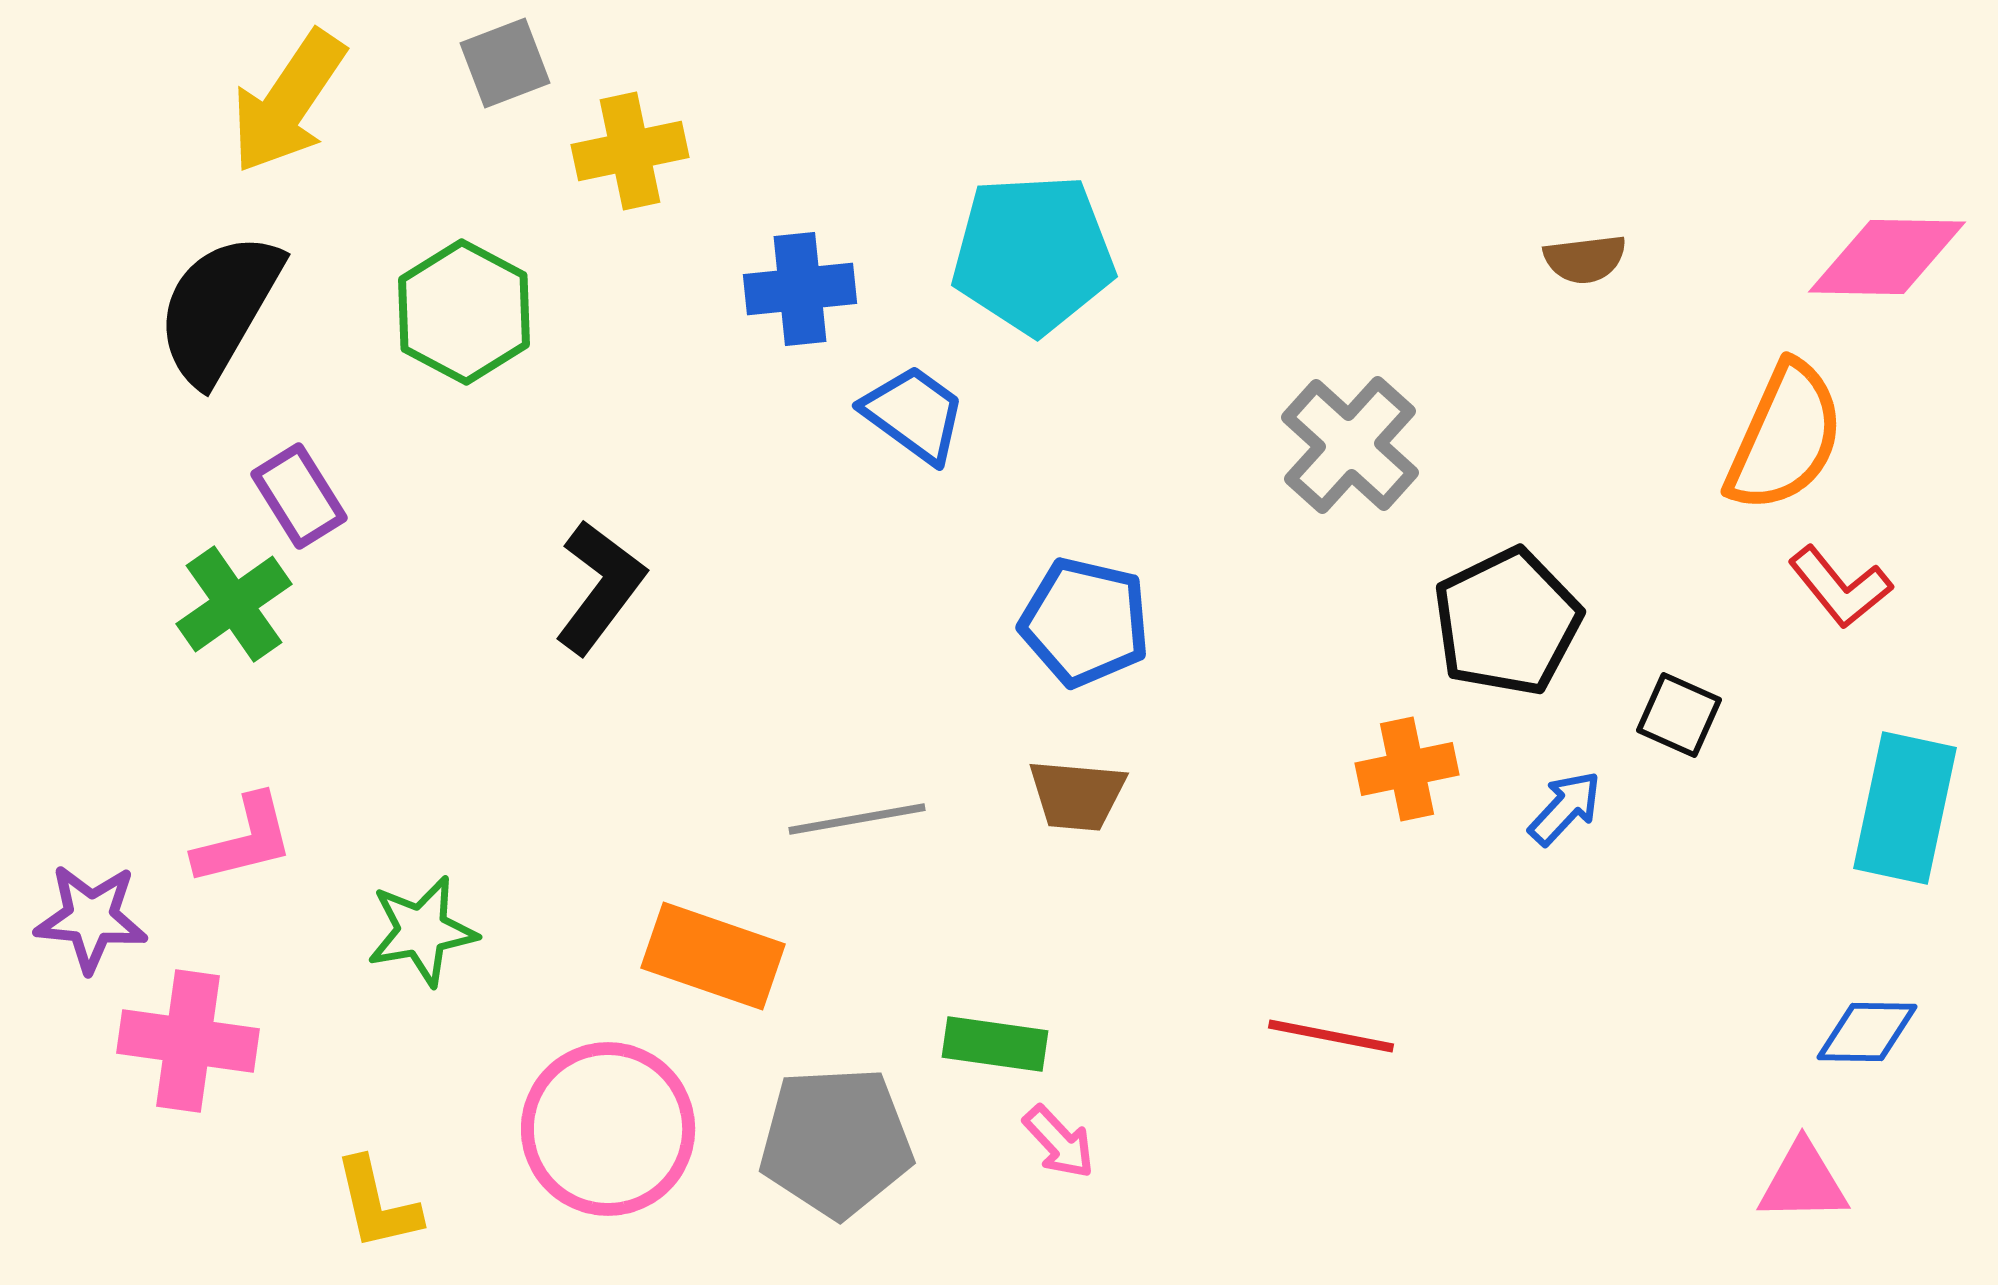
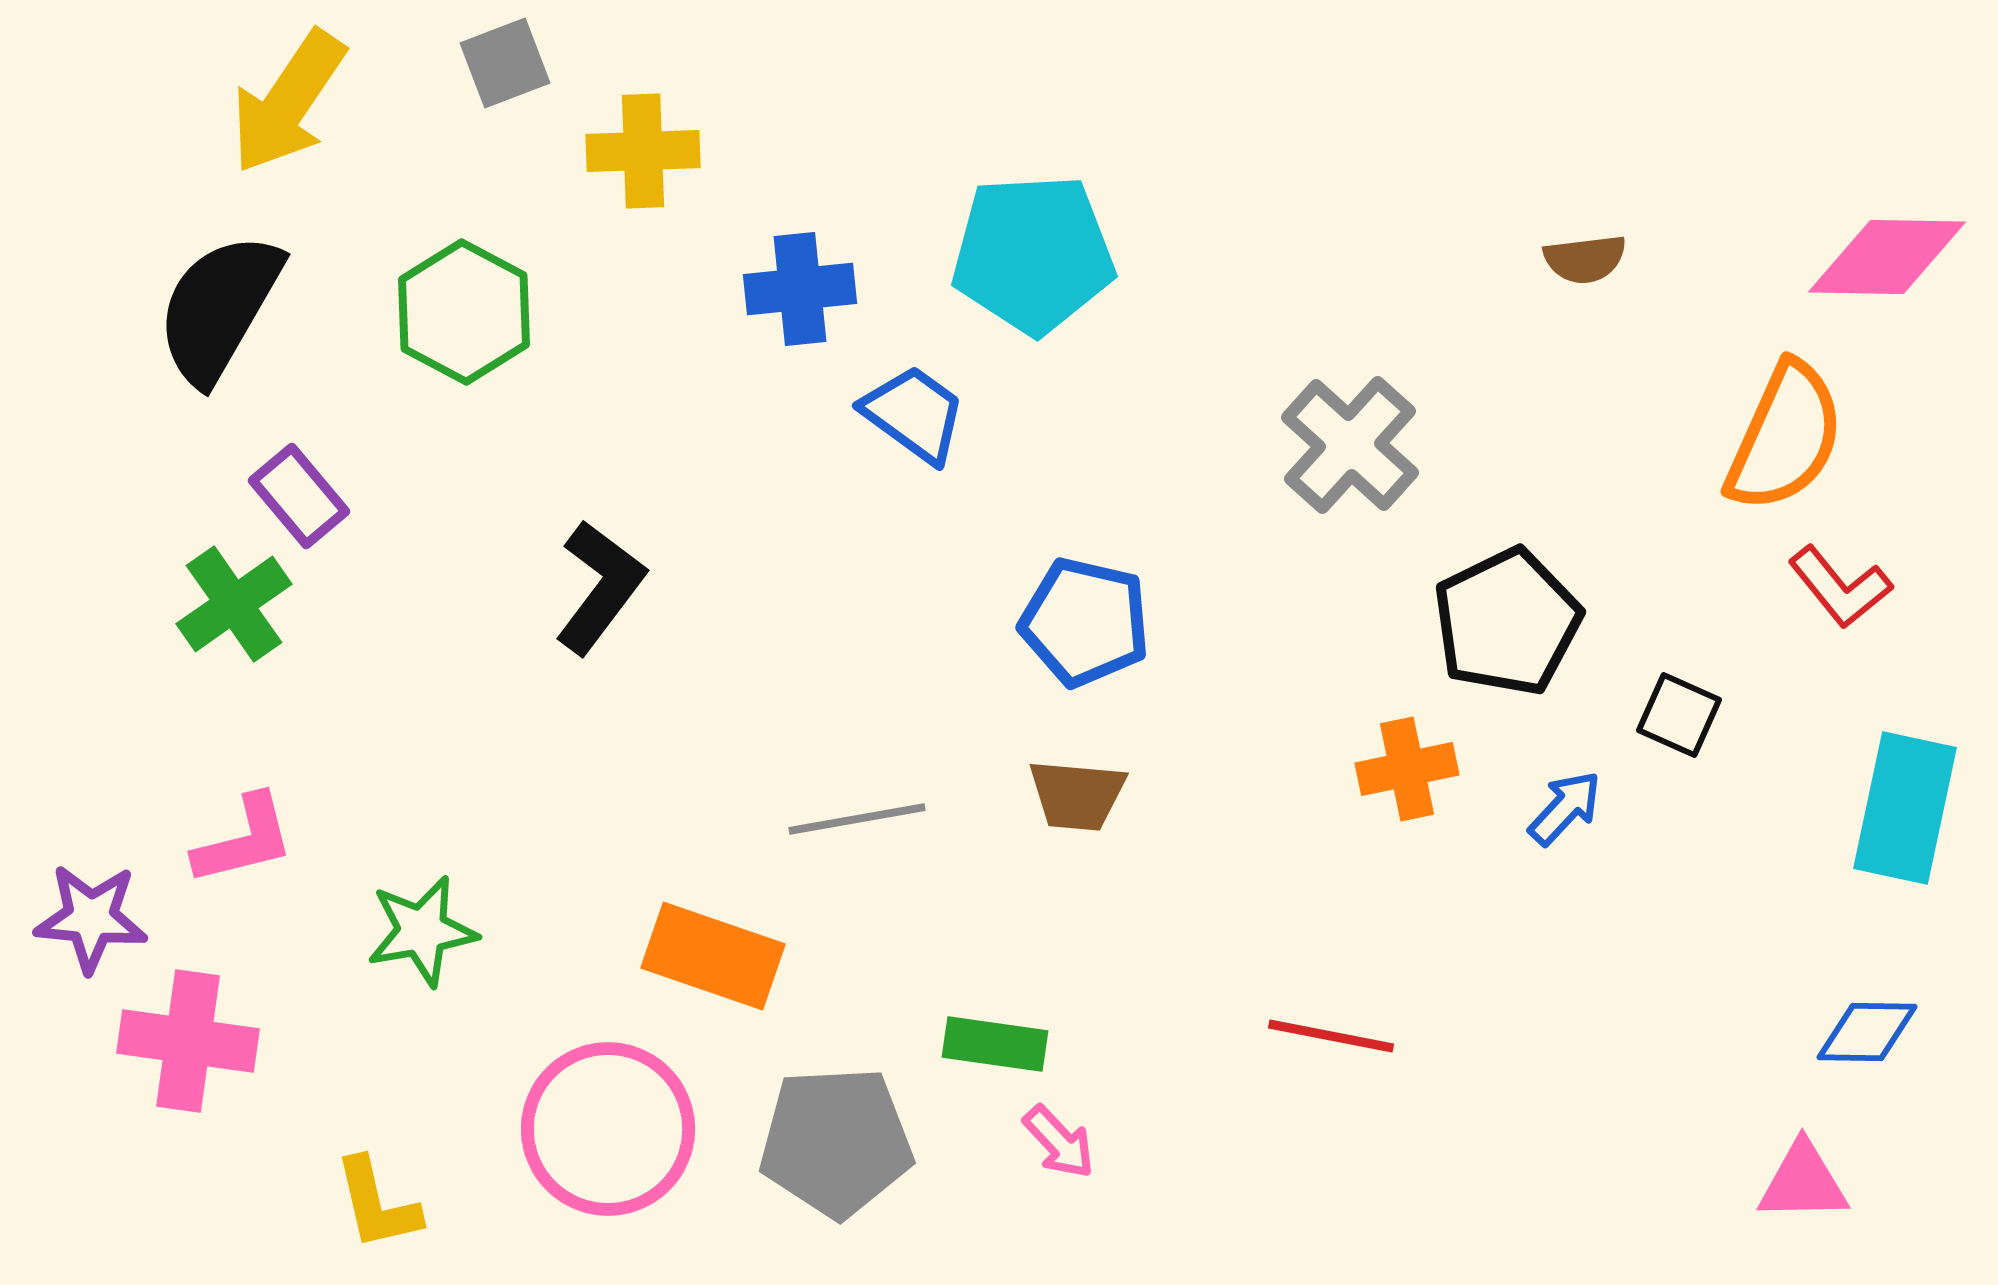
yellow cross: moved 13 px right; rotated 10 degrees clockwise
purple rectangle: rotated 8 degrees counterclockwise
